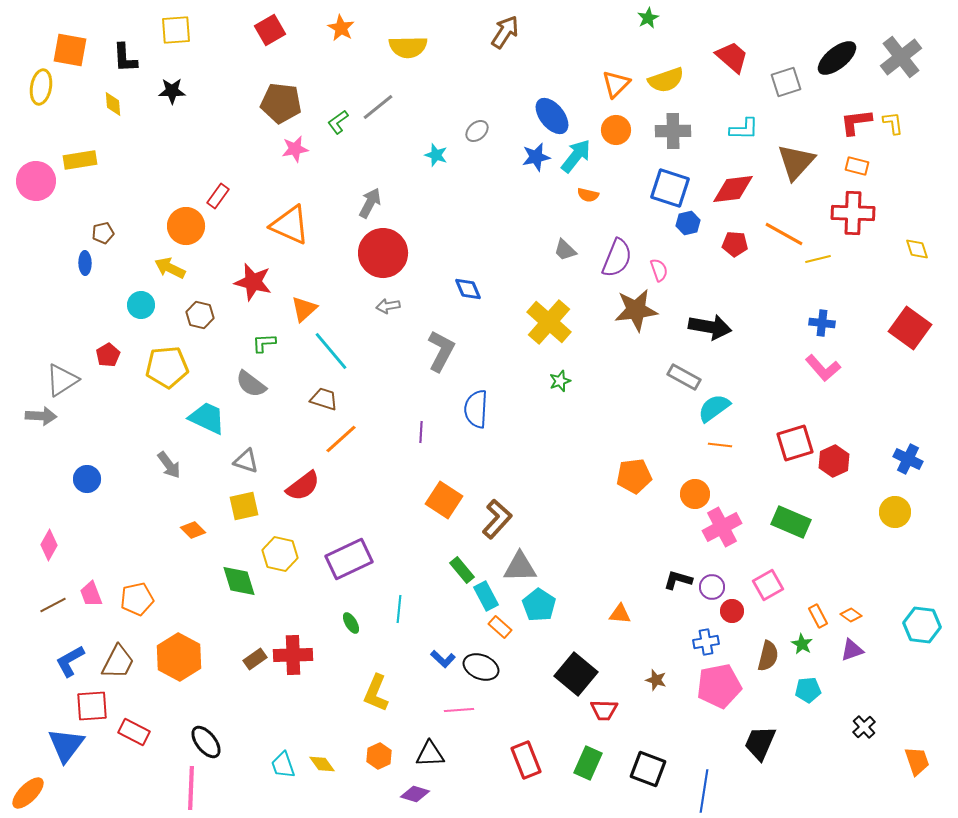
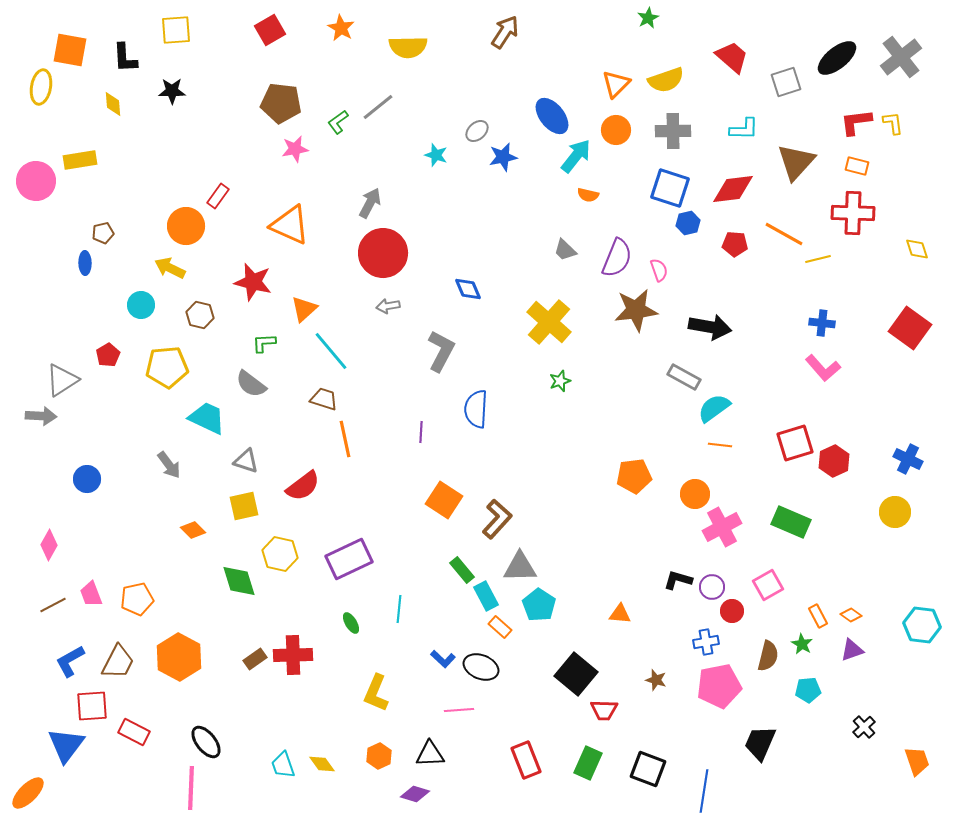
blue star at (536, 157): moved 33 px left
orange line at (341, 439): moved 4 px right; rotated 60 degrees counterclockwise
